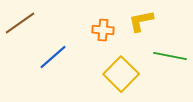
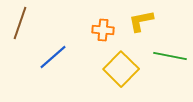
brown line: rotated 36 degrees counterclockwise
yellow square: moved 5 px up
